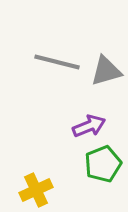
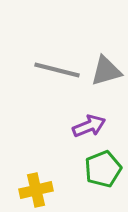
gray line: moved 8 px down
green pentagon: moved 5 px down
yellow cross: rotated 12 degrees clockwise
